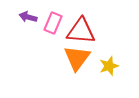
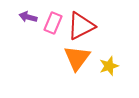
red triangle: moved 5 px up; rotated 32 degrees counterclockwise
